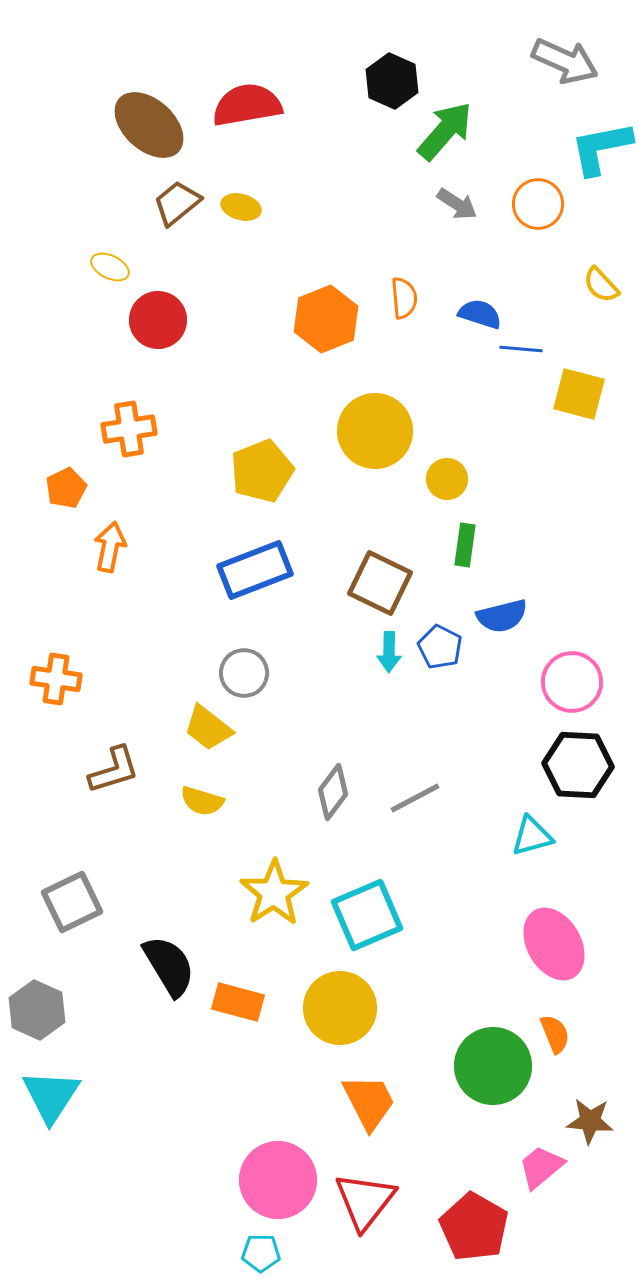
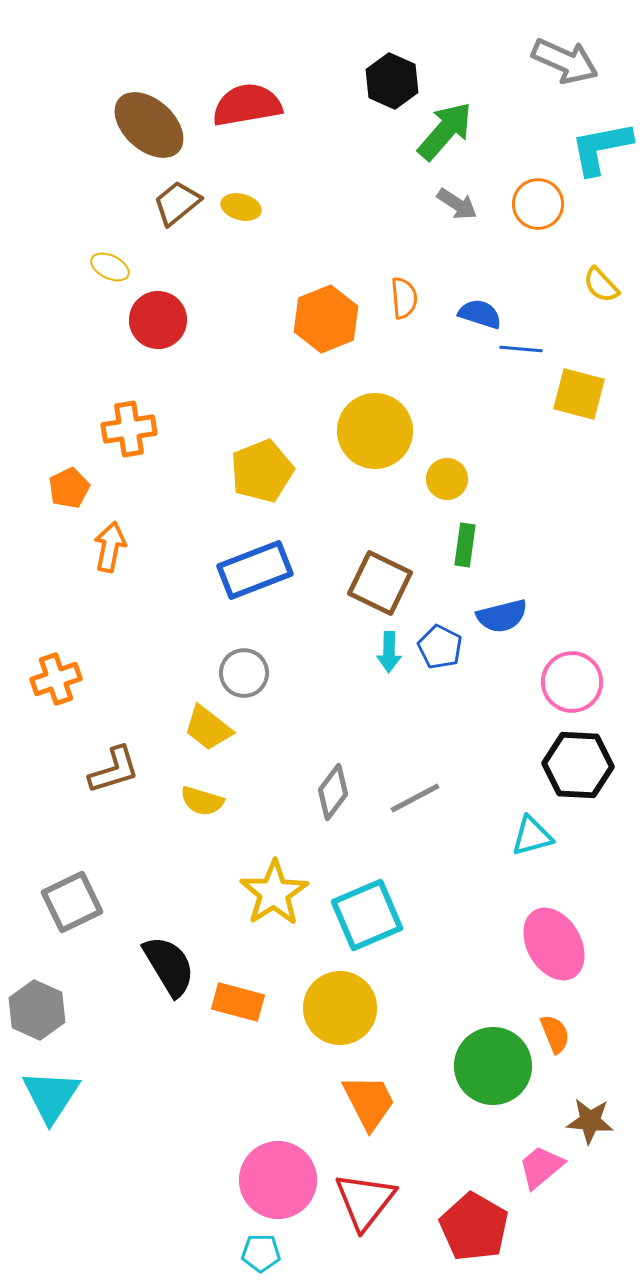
orange pentagon at (66, 488): moved 3 px right
orange cross at (56, 679): rotated 27 degrees counterclockwise
